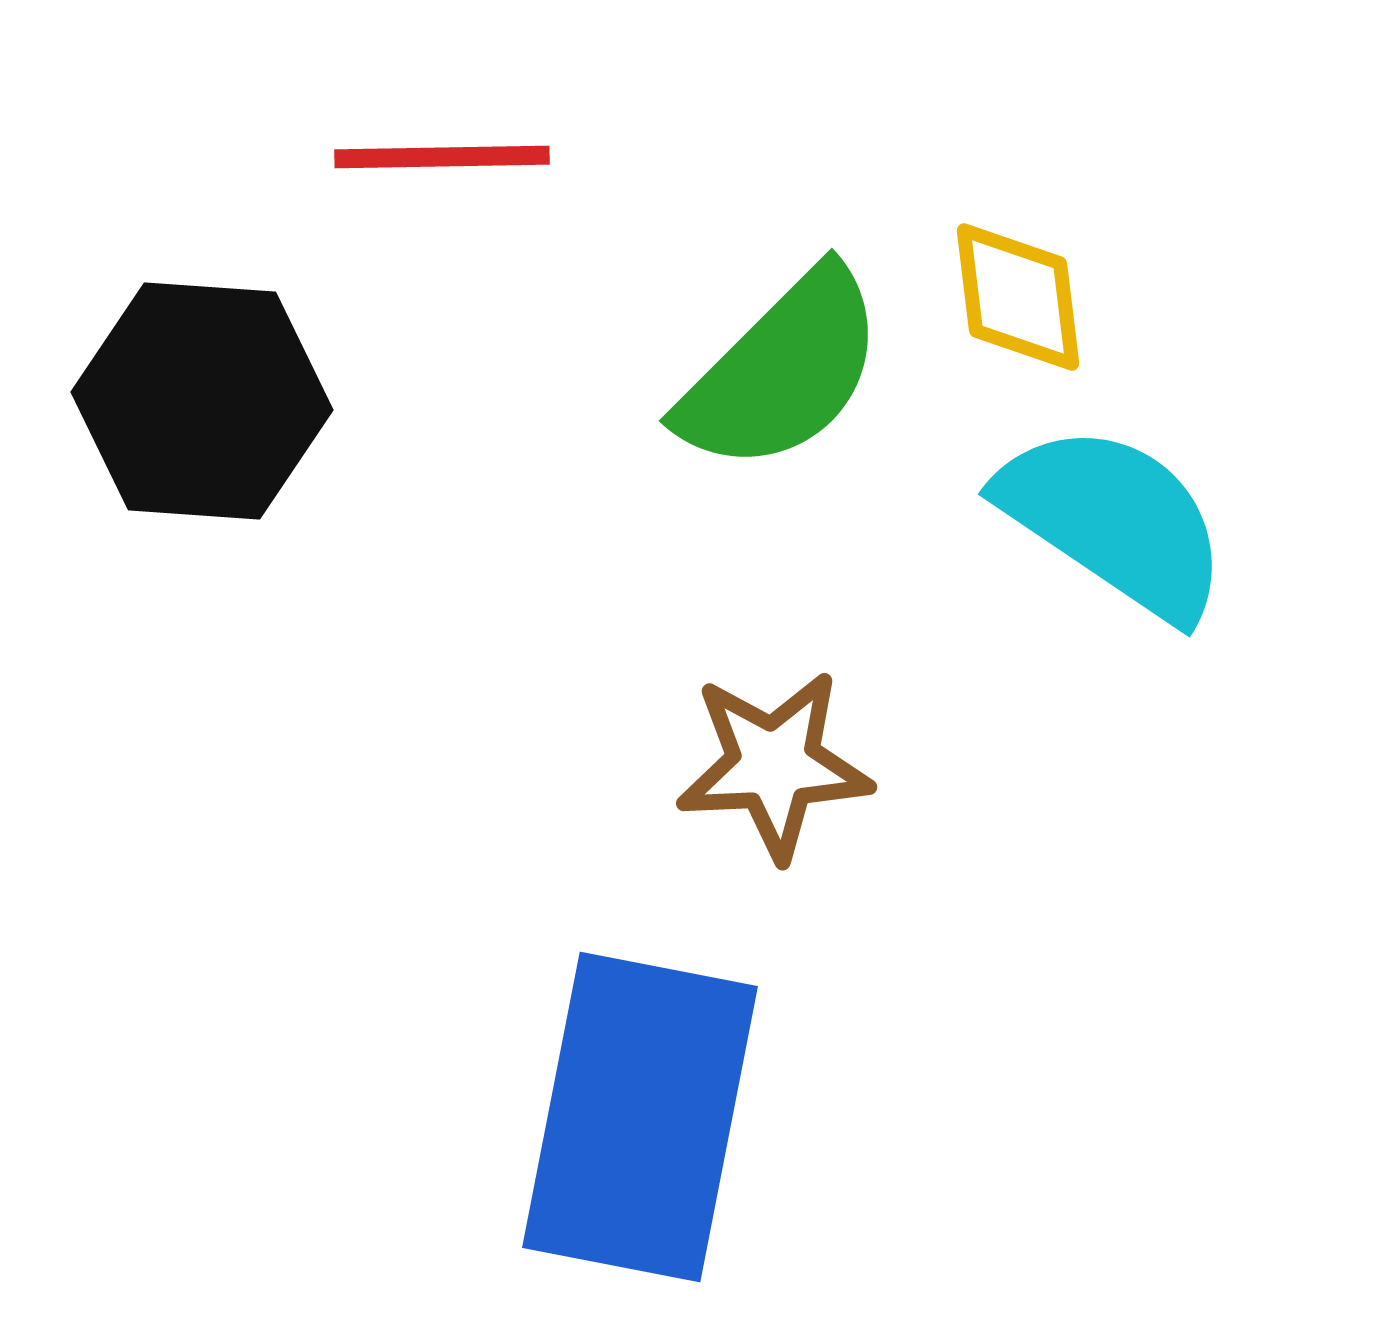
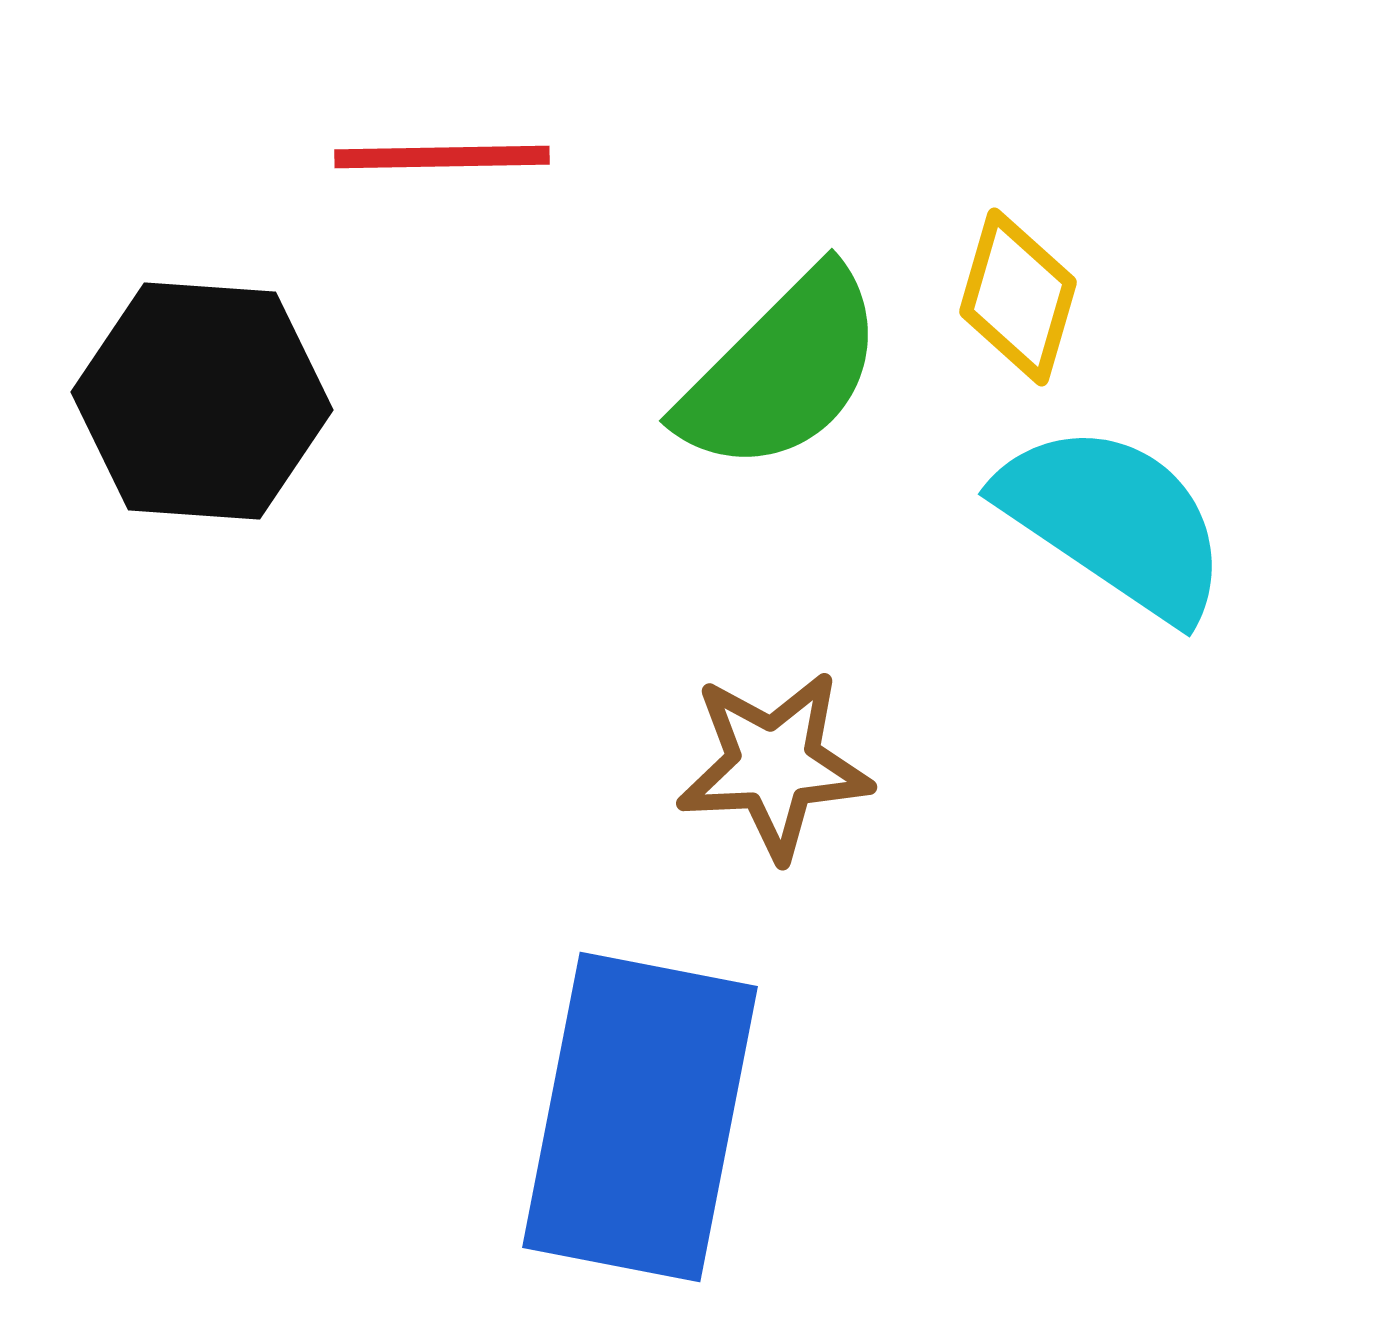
yellow diamond: rotated 23 degrees clockwise
